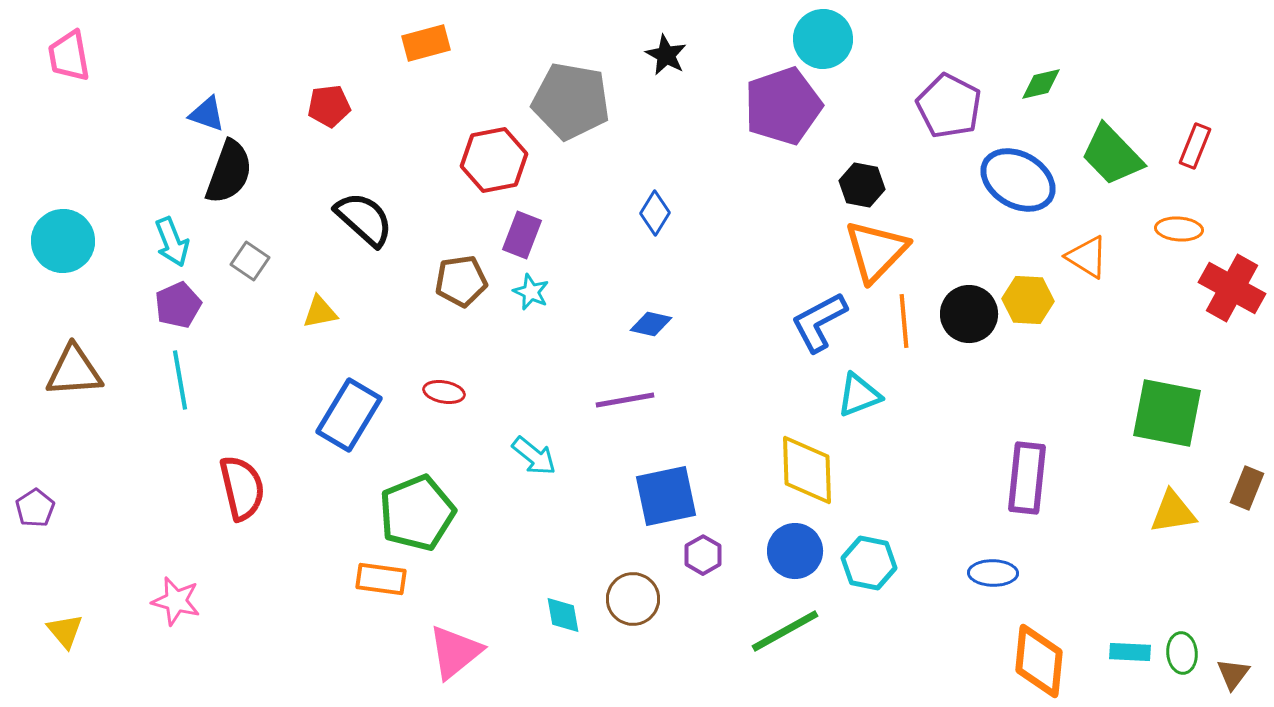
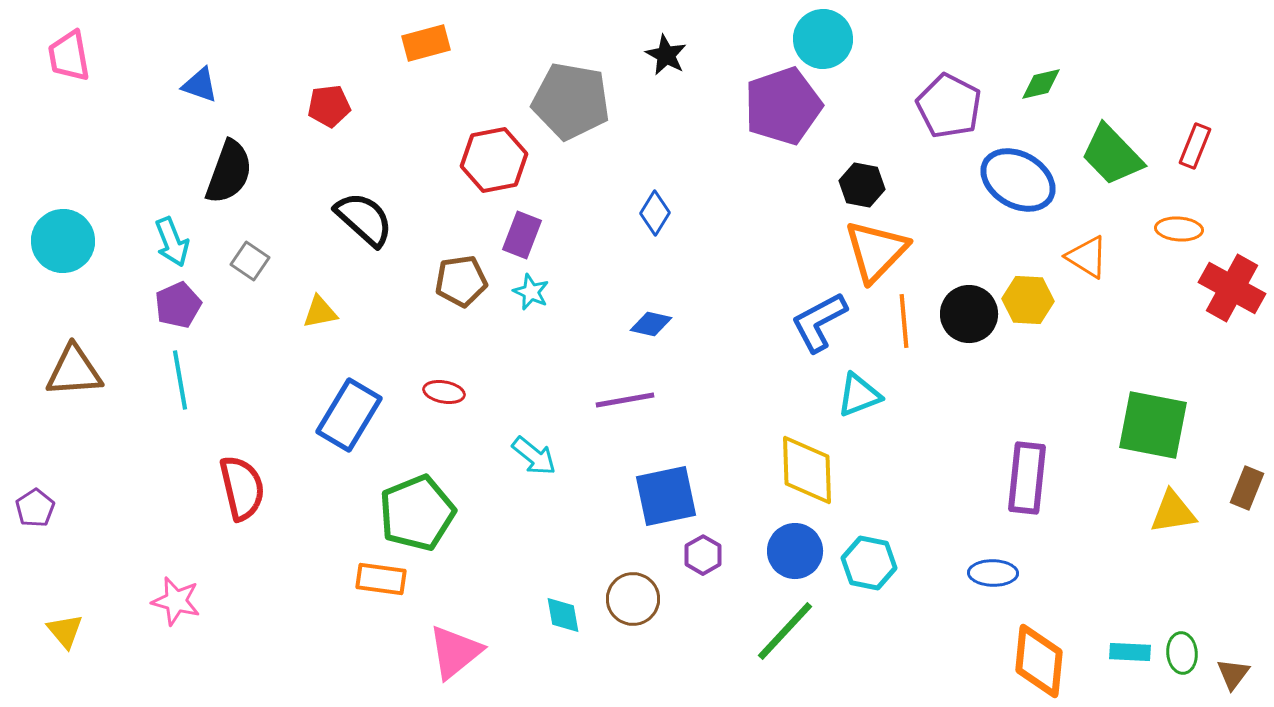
blue triangle at (207, 114): moved 7 px left, 29 px up
green square at (1167, 413): moved 14 px left, 12 px down
green line at (785, 631): rotated 18 degrees counterclockwise
